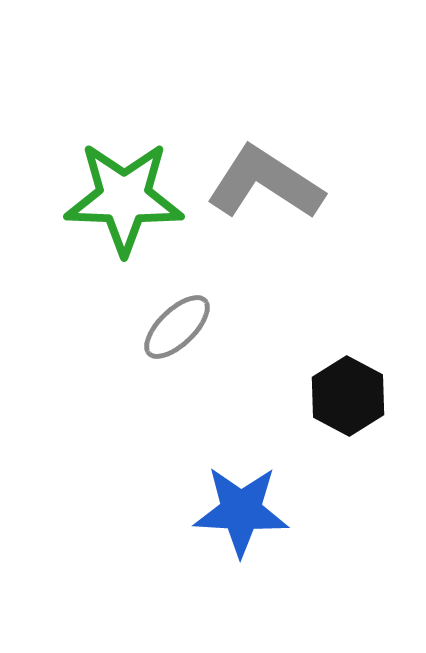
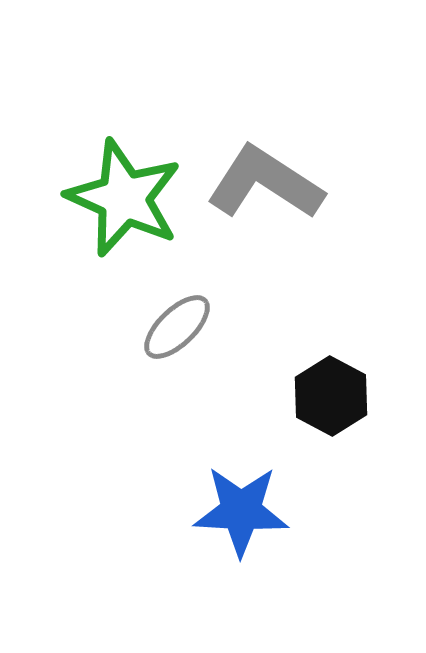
green star: rotated 22 degrees clockwise
black hexagon: moved 17 px left
